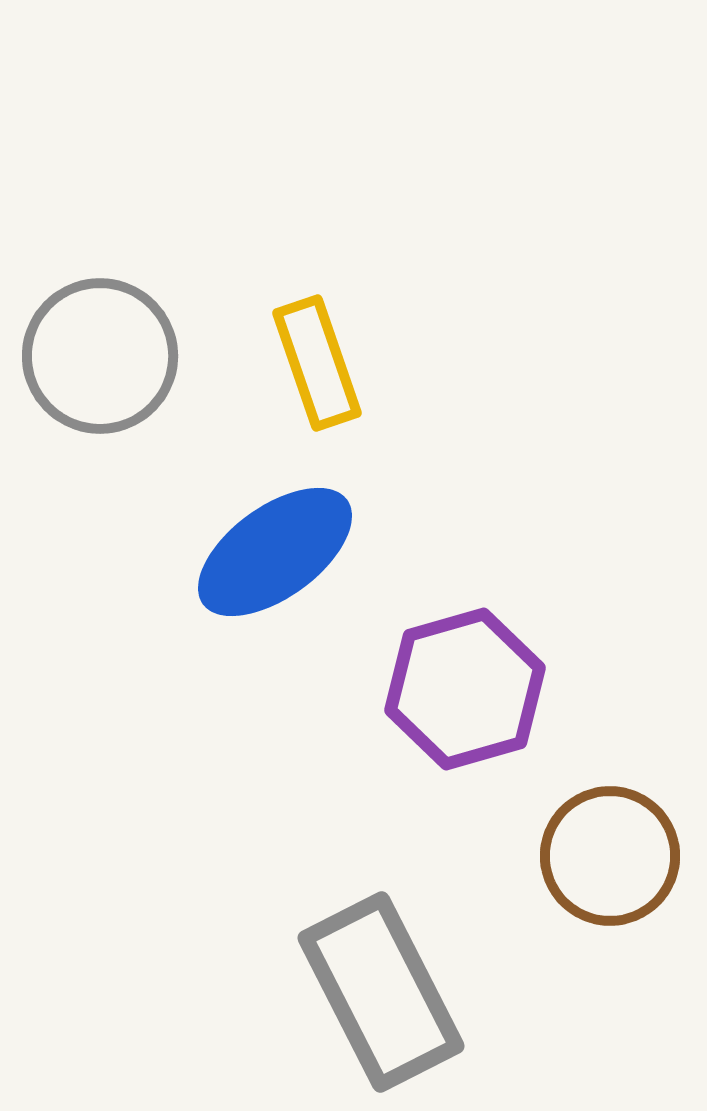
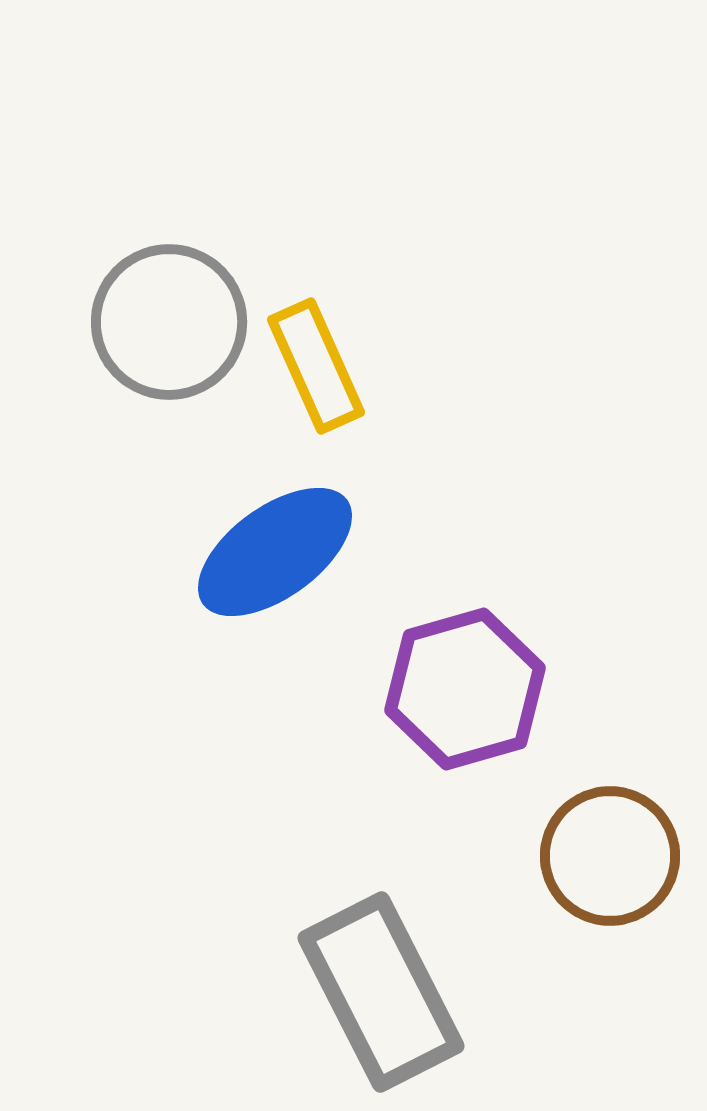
gray circle: moved 69 px right, 34 px up
yellow rectangle: moved 1 px left, 3 px down; rotated 5 degrees counterclockwise
